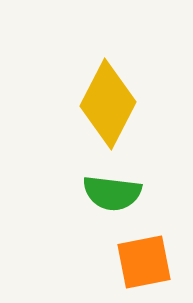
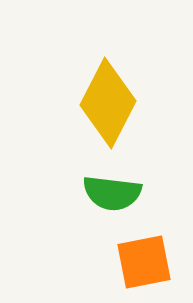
yellow diamond: moved 1 px up
